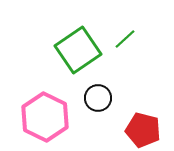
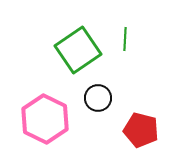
green line: rotated 45 degrees counterclockwise
pink hexagon: moved 2 px down
red pentagon: moved 2 px left
